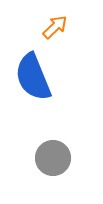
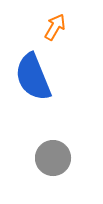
orange arrow: rotated 16 degrees counterclockwise
